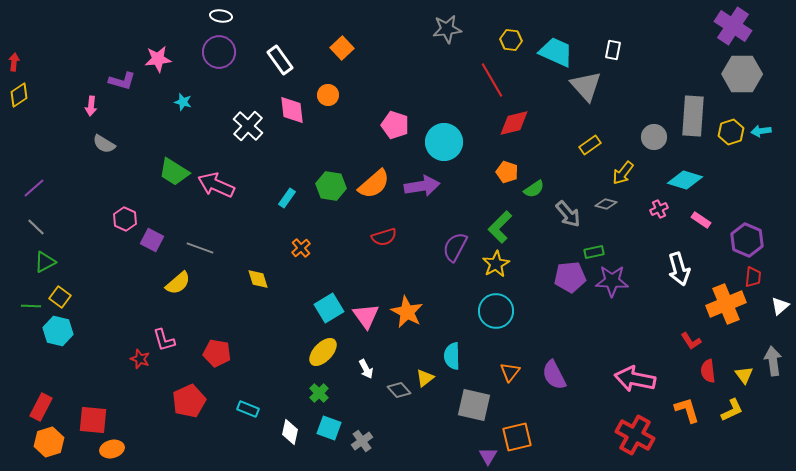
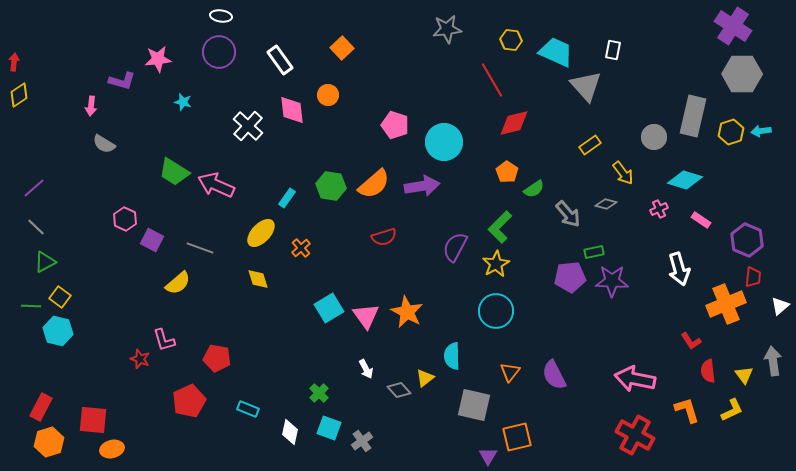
gray rectangle at (693, 116): rotated 9 degrees clockwise
orange pentagon at (507, 172): rotated 15 degrees clockwise
yellow arrow at (623, 173): rotated 75 degrees counterclockwise
yellow ellipse at (323, 352): moved 62 px left, 119 px up
red pentagon at (217, 353): moved 5 px down
